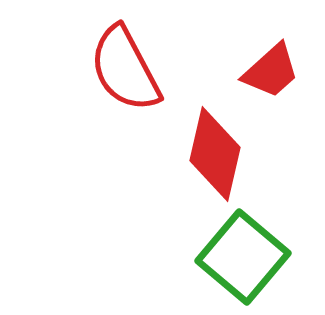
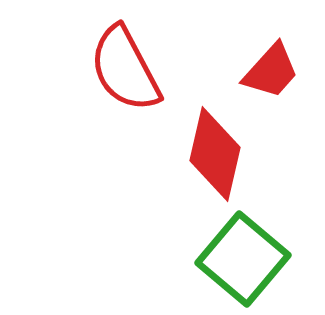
red trapezoid: rotated 6 degrees counterclockwise
green square: moved 2 px down
